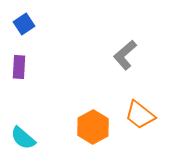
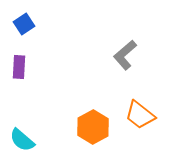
cyan semicircle: moved 1 px left, 2 px down
